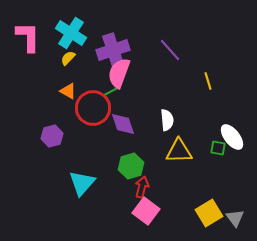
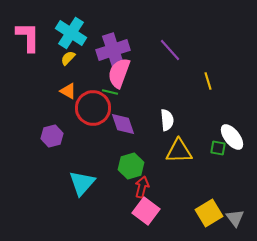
green line: rotated 42 degrees clockwise
